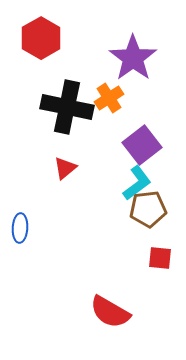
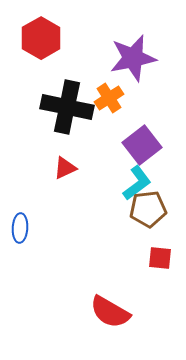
purple star: rotated 24 degrees clockwise
red triangle: rotated 15 degrees clockwise
